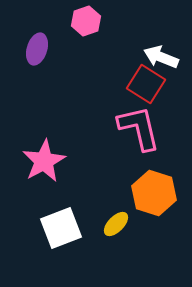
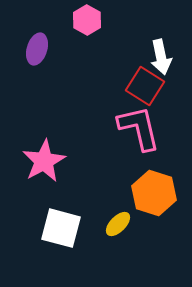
pink hexagon: moved 1 px right, 1 px up; rotated 12 degrees counterclockwise
white arrow: rotated 124 degrees counterclockwise
red square: moved 1 px left, 2 px down
yellow ellipse: moved 2 px right
white square: rotated 36 degrees clockwise
